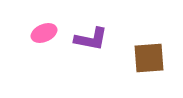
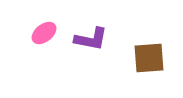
pink ellipse: rotated 15 degrees counterclockwise
